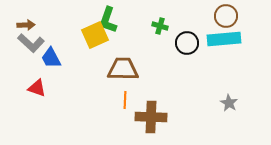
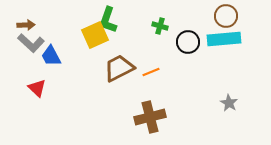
black circle: moved 1 px right, 1 px up
blue trapezoid: moved 2 px up
brown trapezoid: moved 4 px left, 1 px up; rotated 28 degrees counterclockwise
red triangle: rotated 24 degrees clockwise
orange line: moved 26 px right, 28 px up; rotated 66 degrees clockwise
brown cross: moved 1 px left; rotated 16 degrees counterclockwise
